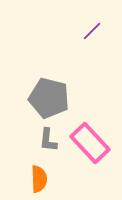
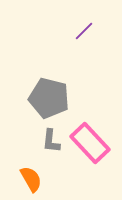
purple line: moved 8 px left
gray L-shape: moved 3 px right, 1 px down
orange semicircle: moved 8 px left; rotated 28 degrees counterclockwise
